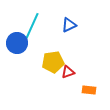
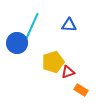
blue triangle: rotated 28 degrees clockwise
yellow pentagon: rotated 10 degrees counterclockwise
orange rectangle: moved 8 px left; rotated 24 degrees clockwise
